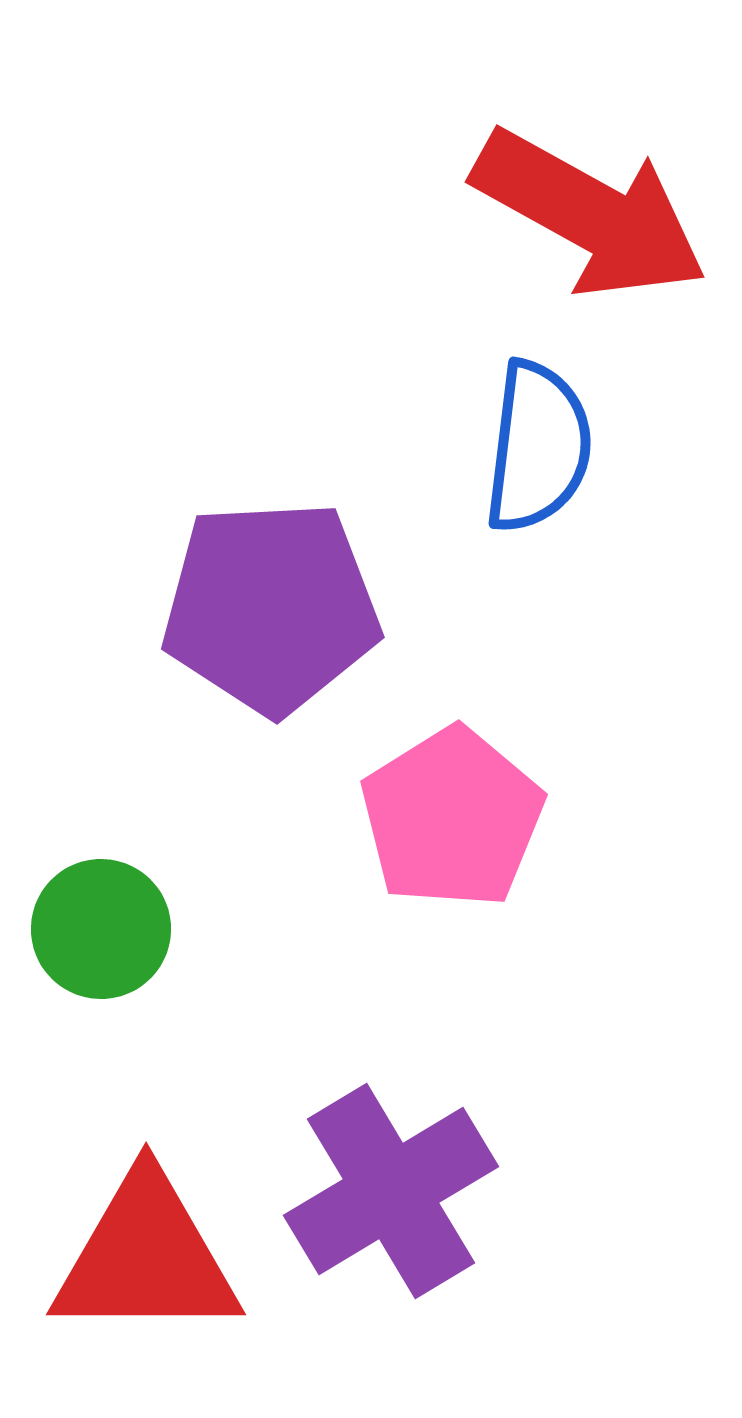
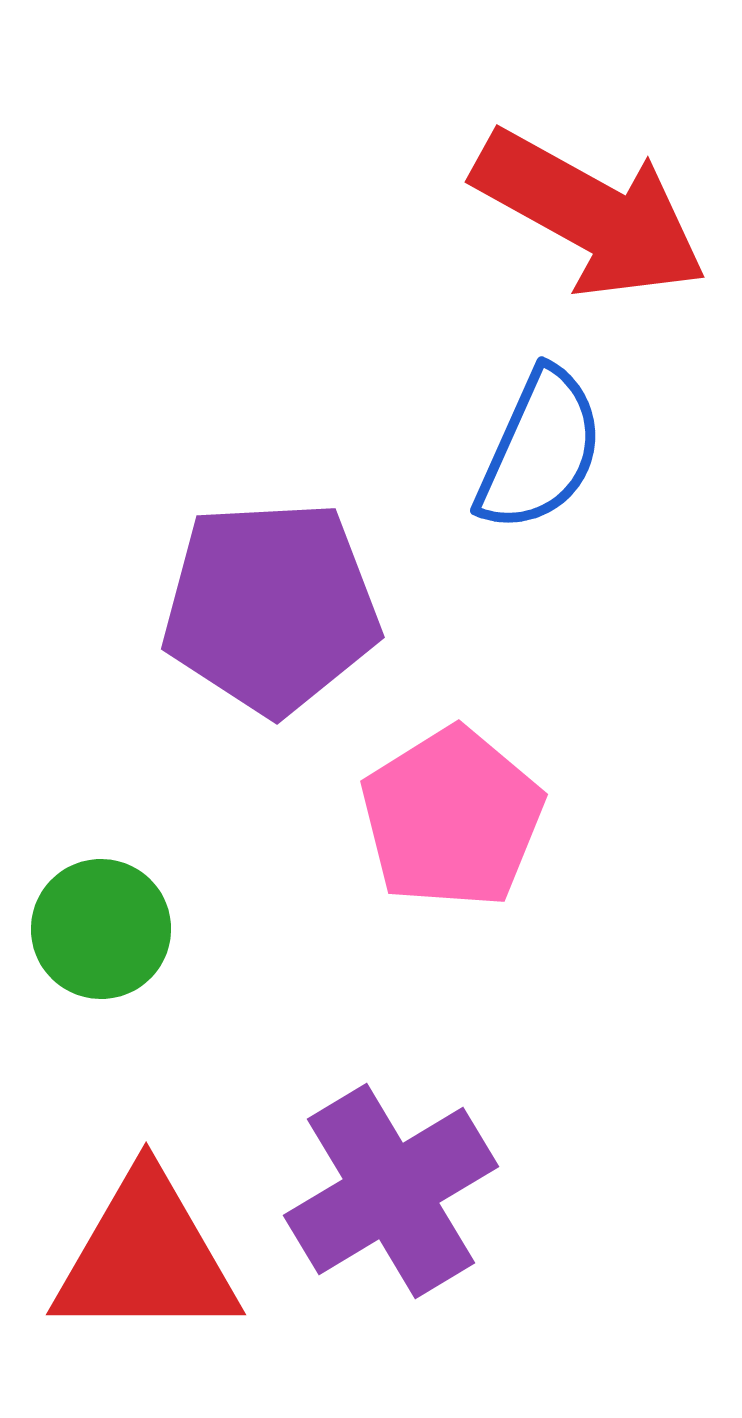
blue semicircle: moved 2 px right, 3 px down; rotated 17 degrees clockwise
